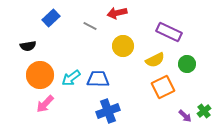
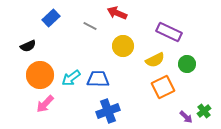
red arrow: rotated 36 degrees clockwise
black semicircle: rotated 14 degrees counterclockwise
purple arrow: moved 1 px right, 1 px down
